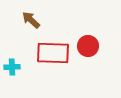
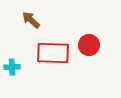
red circle: moved 1 px right, 1 px up
